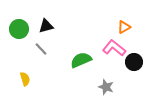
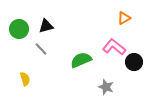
orange triangle: moved 9 px up
pink L-shape: moved 1 px up
